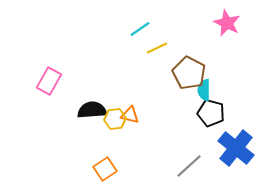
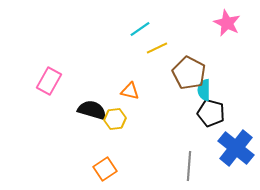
black semicircle: rotated 20 degrees clockwise
orange triangle: moved 24 px up
gray line: rotated 44 degrees counterclockwise
